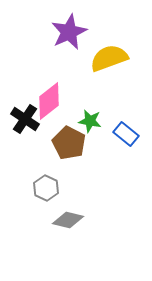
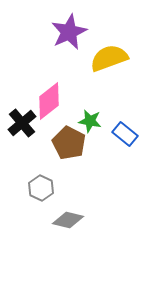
black cross: moved 3 px left, 4 px down; rotated 16 degrees clockwise
blue rectangle: moved 1 px left
gray hexagon: moved 5 px left
